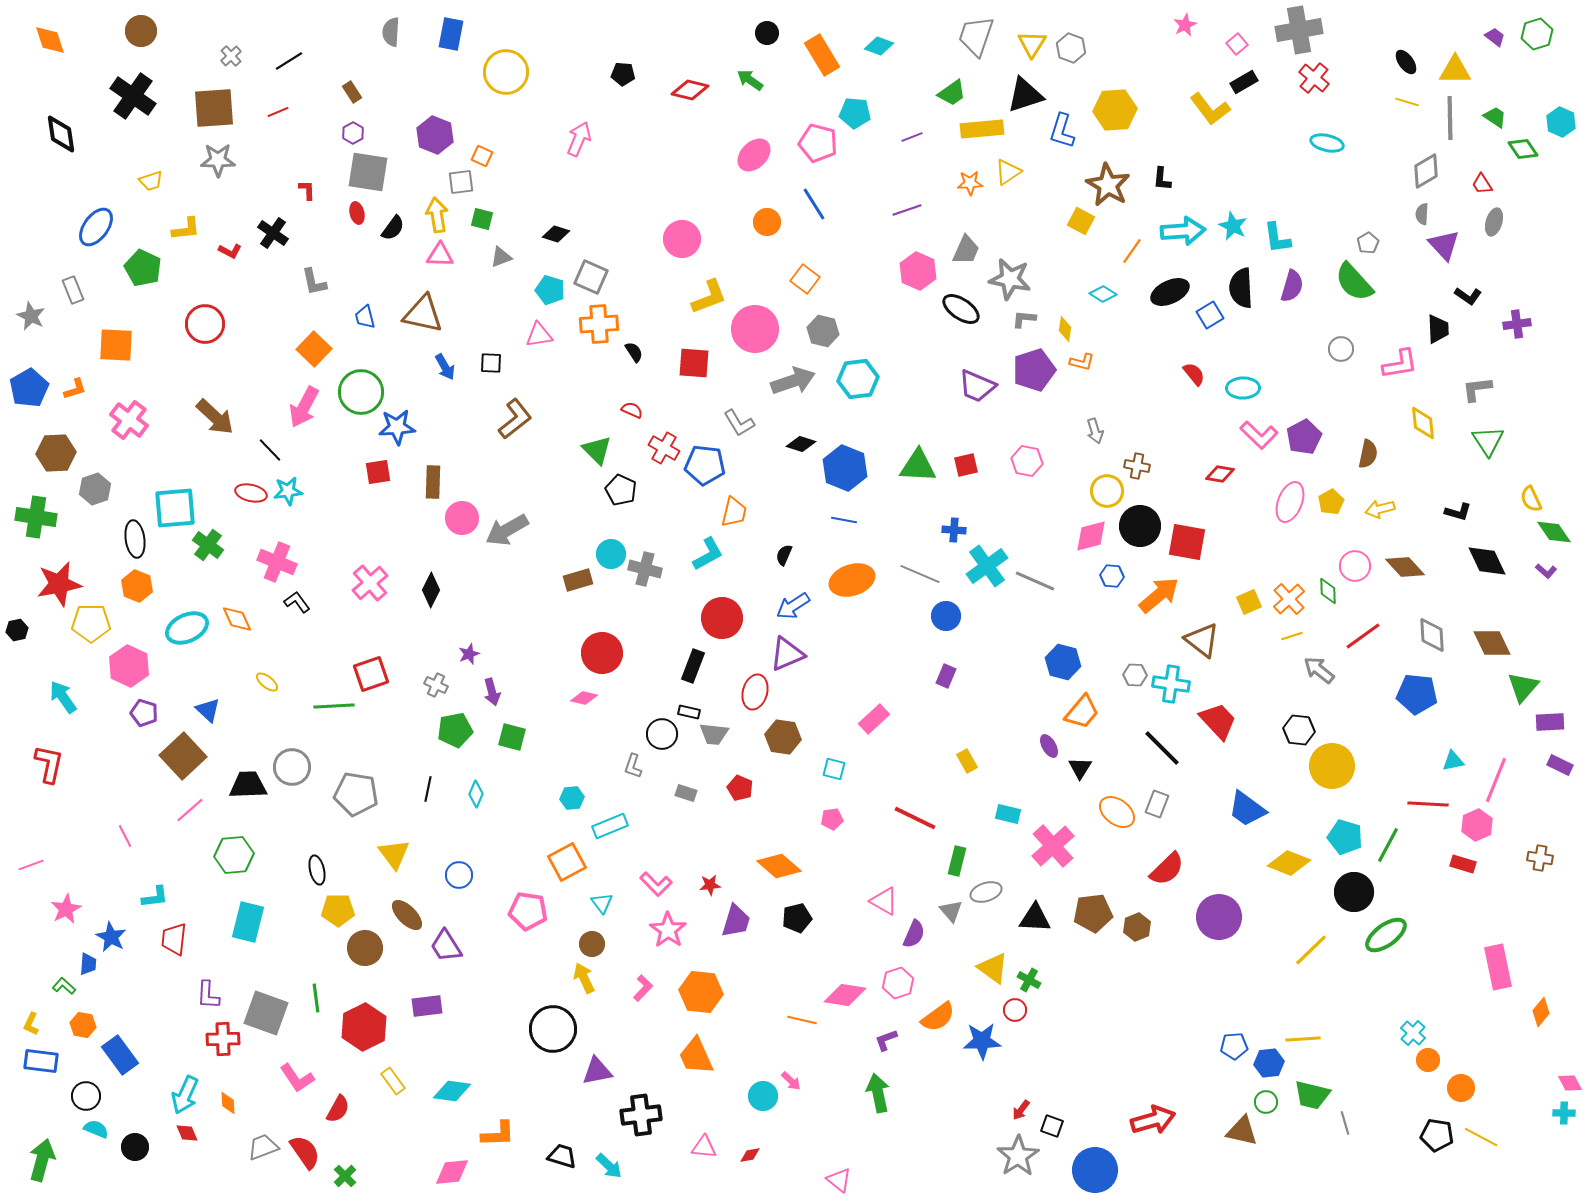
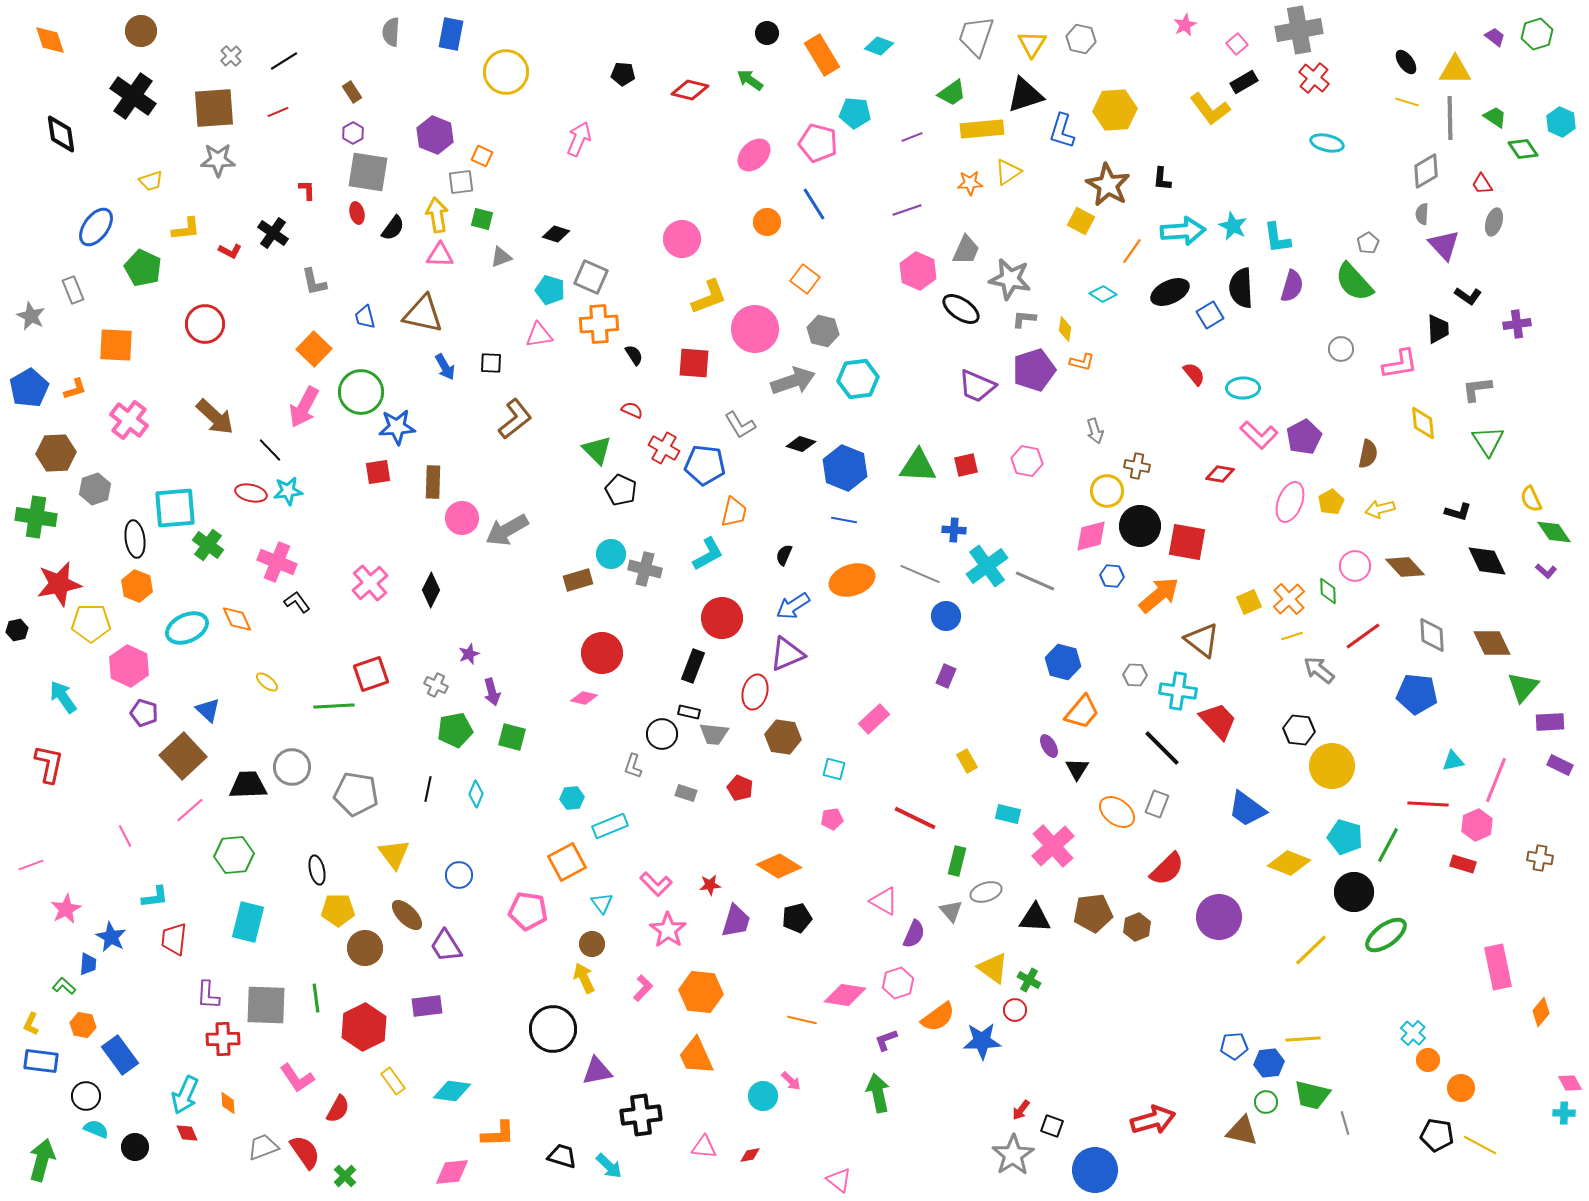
gray hexagon at (1071, 48): moved 10 px right, 9 px up; rotated 8 degrees counterclockwise
black line at (289, 61): moved 5 px left
black semicircle at (634, 352): moved 3 px down
gray L-shape at (739, 423): moved 1 px right, 2 px down
cyan cross at (1171, 684): moved 7 px right, 7 px down
black triangle at (1080, 768): moved 3 px left, 1 px down
orange diamond at (779, 866): rotated 9 degrees counterclockwise
gray square at (266, 1013): moved 8 px up; rotated 18 degrees counterclockwise
yellow line at (1481, 1137): moved 1 px left, 8 px down
gray star at (1018, 1156): moved 5 px left, 1 px up
